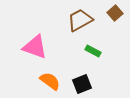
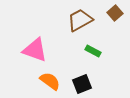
pink triangle: moved 3 px down
